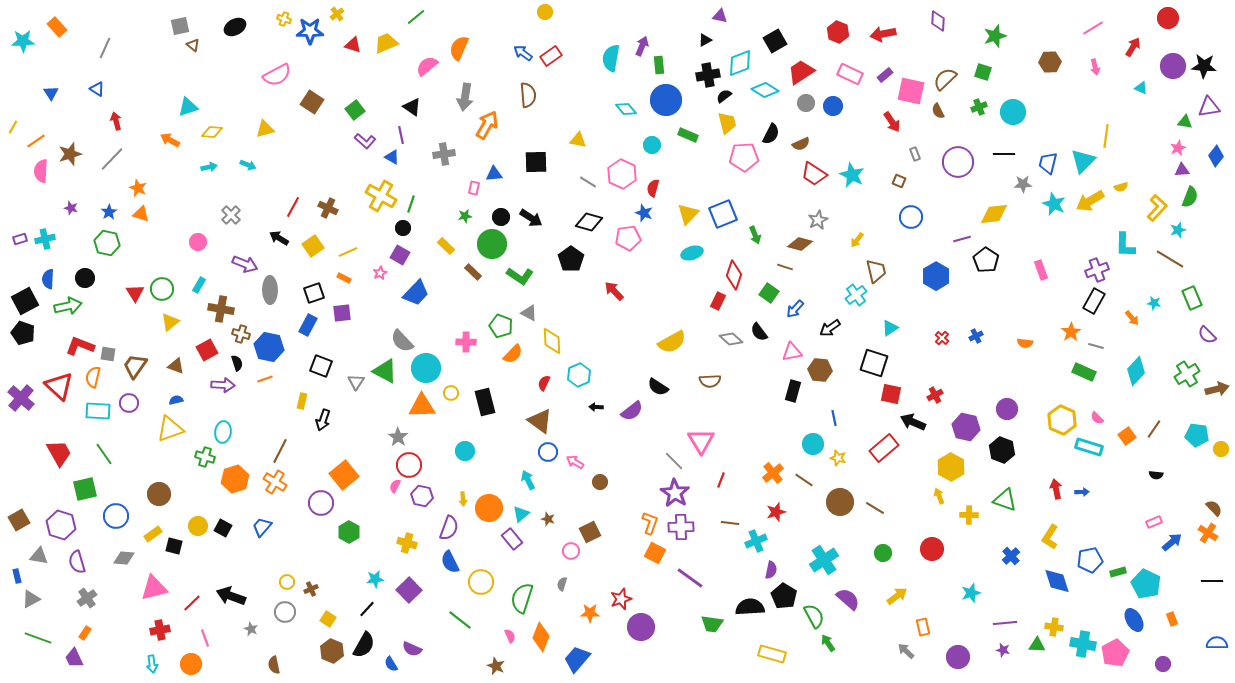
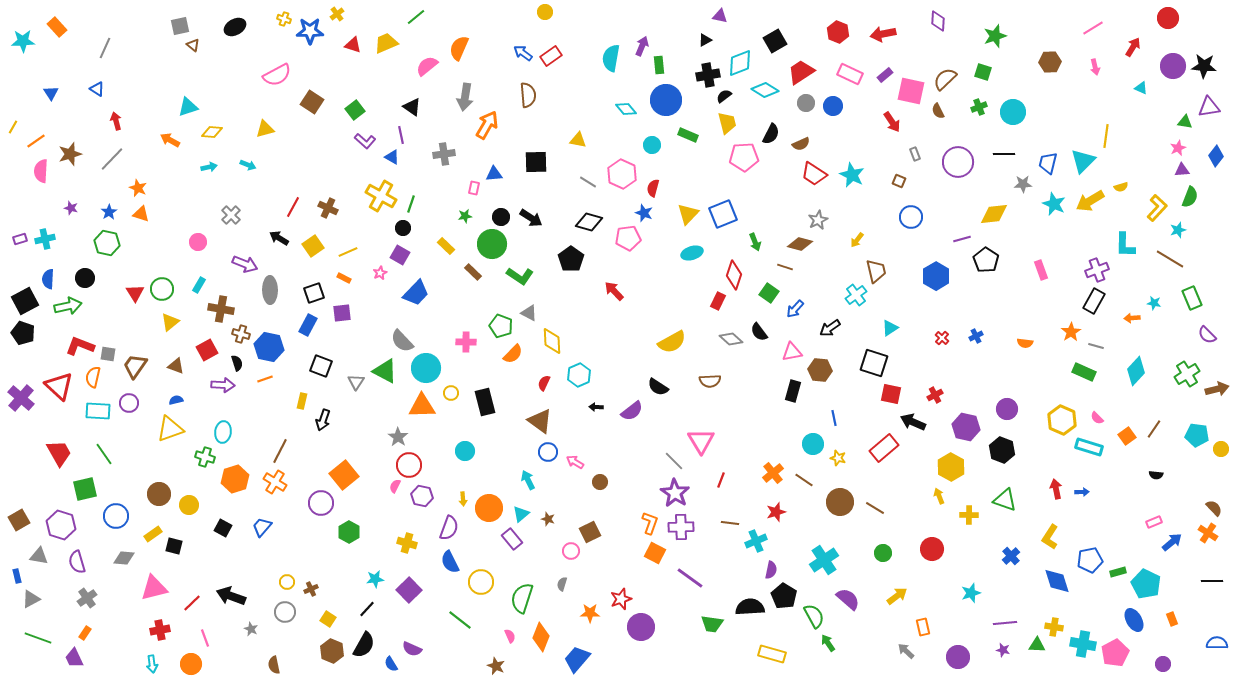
green arrow at (755, 235): moved 7 px down
orange arrow at (1132, 318): rotated 126 degrees clockwise
yellow circle at (198, 526): moved 9 px left, 21 px up
